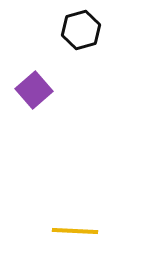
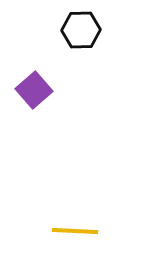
black hexagon: rotated 15 degrees clockwise
